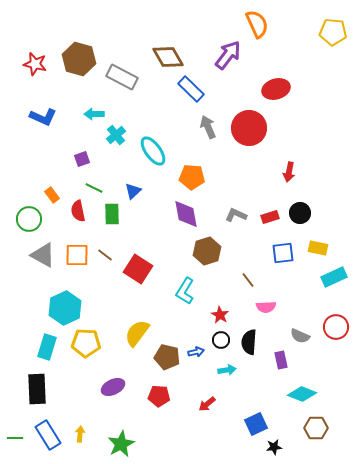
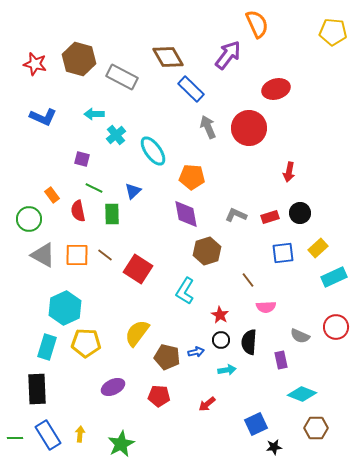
purple square at (82, 159): rotated 35 degrees clockwise
yellow rectangle at (318, 248): rotated 54 degrees counterclockwise
